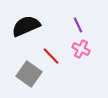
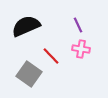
pink cross: rotated 18 degrees counterclockwise
